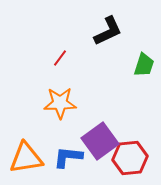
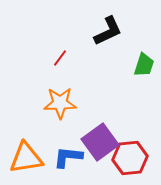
purple square: moved 1 px down
